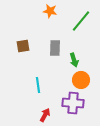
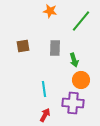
cyan line: moved 6 px right, 4 px down
